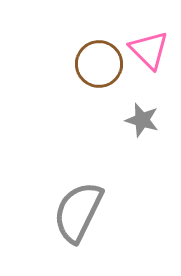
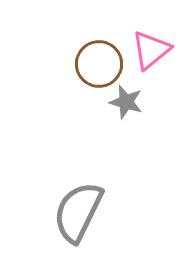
pink triangle: moved 2 px right; rotated 36 degrees clockwise
gray star: moved 16 px left, 18 px up
